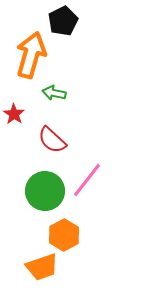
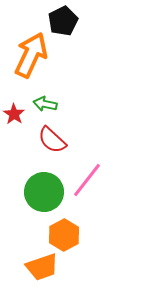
orange arrow: rotated 9 degrees clockwise
green arrow: moved 9 px left, 11 px down
green circle: moved 1 px left, 1 px down
